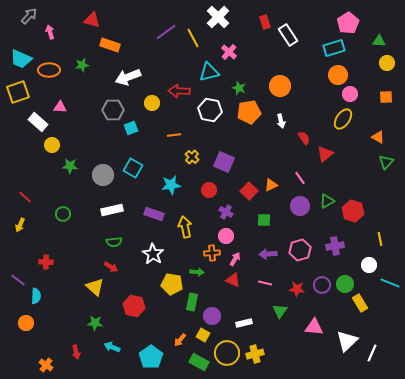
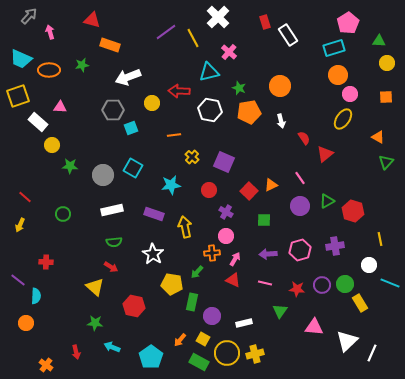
yellow square at (18, 92): moved 4 px down
green arrow at (197, 272): rotated 128 degrees clockwise
yellow square at (203, 335): moved 4 px down
